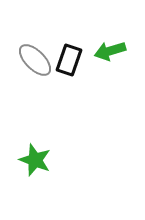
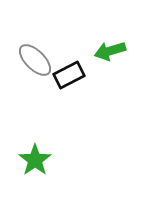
black rectangle: moved 15 px down; rotated 44 degrees clockwise
green star: rotated 16 degrees clockwise
